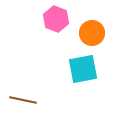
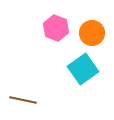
pink hexagon: moved 9 px down
cyan square: rotated 24 degrees counterclockwise
